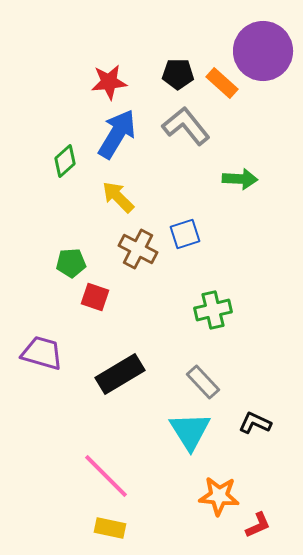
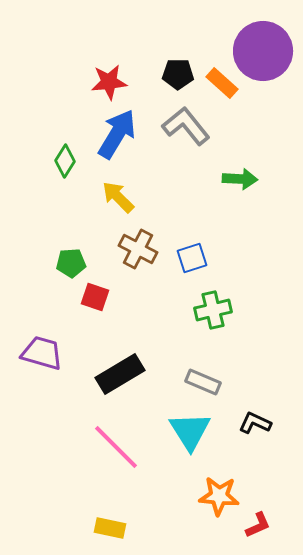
green diamond: rotated 16 degrees counterclockwise
blue square: moved 7 px right, 24 px down
gray rectangle: rotated 24 degrees counterclockwise
pink line: moved 10 px right, 29 px up
